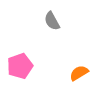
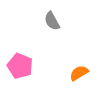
pink pentagon: rotated 30 degrees counterclockwise
